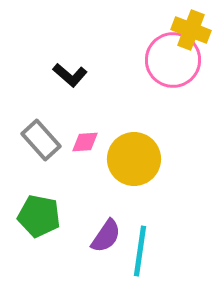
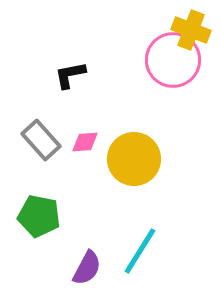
black L-shape: rotated 128 degrees clockwise
purple semicircle: moved 19 px left, 32 px down; rotated 6 degrees counterclockwise
cyan line: rotated 24 degrees clockwise
